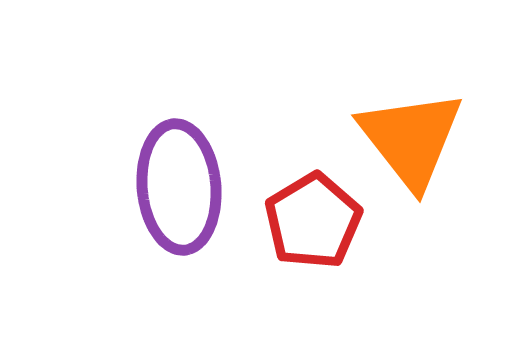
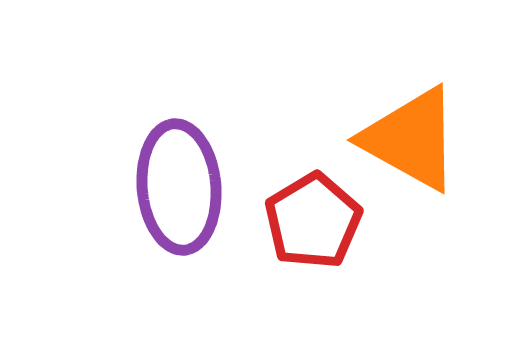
orange triangle: rotated 23 degrees counterclockwise
